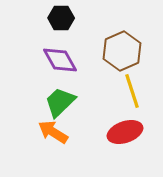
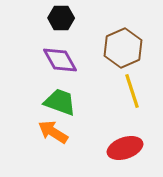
brown hexagon: moved 1 px right, 3 px up
green trapezoid: rotated 64 degrees clockwise
red ellipse: moved 16 px down
